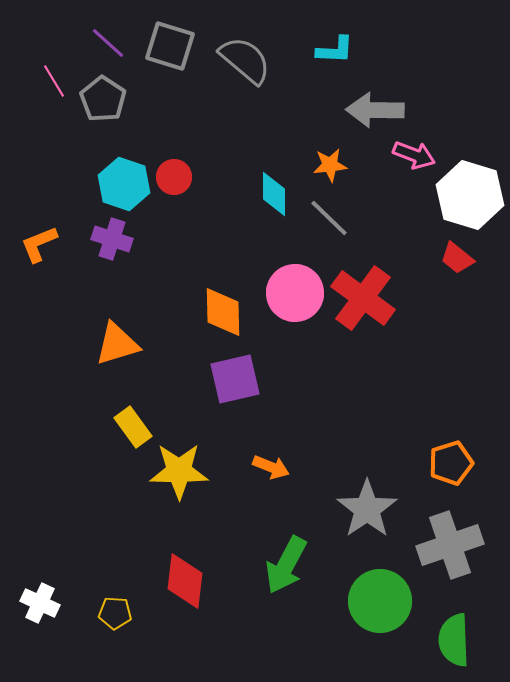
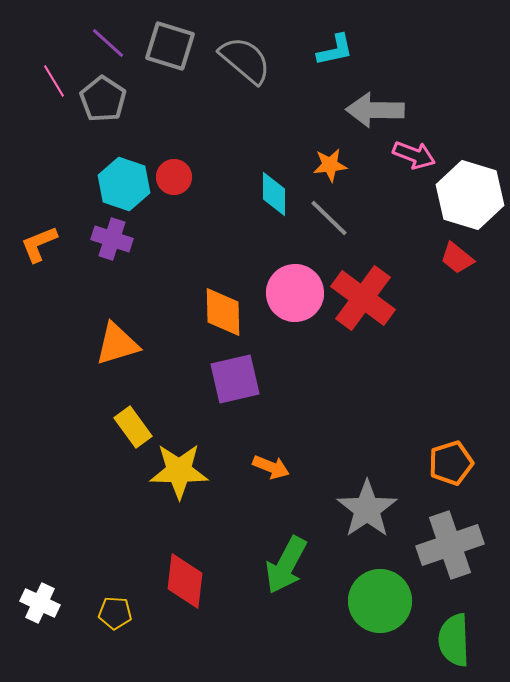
cyan L-shape: rotated 15 degrees counterclockwise
